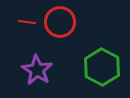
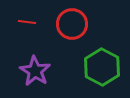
red circle: moved 12 px right, 2 px down
purple star: moved 2 px left, 1 px down
